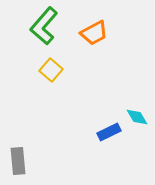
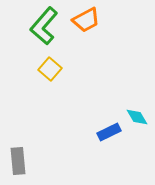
orange trapezoid: moved 8 px left, 13 px up
yellow square: moved 1 px left, 1 px up
